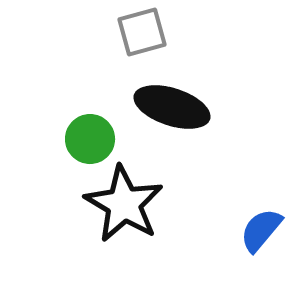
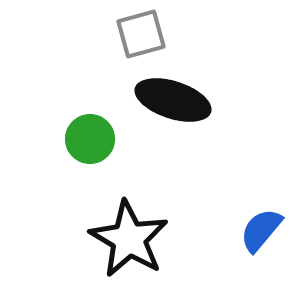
gray square: moved 1 px left, 2 px down
black ellipse: moved 1 px right, 7 px up
black star: moved 5 px right, 35 px down
